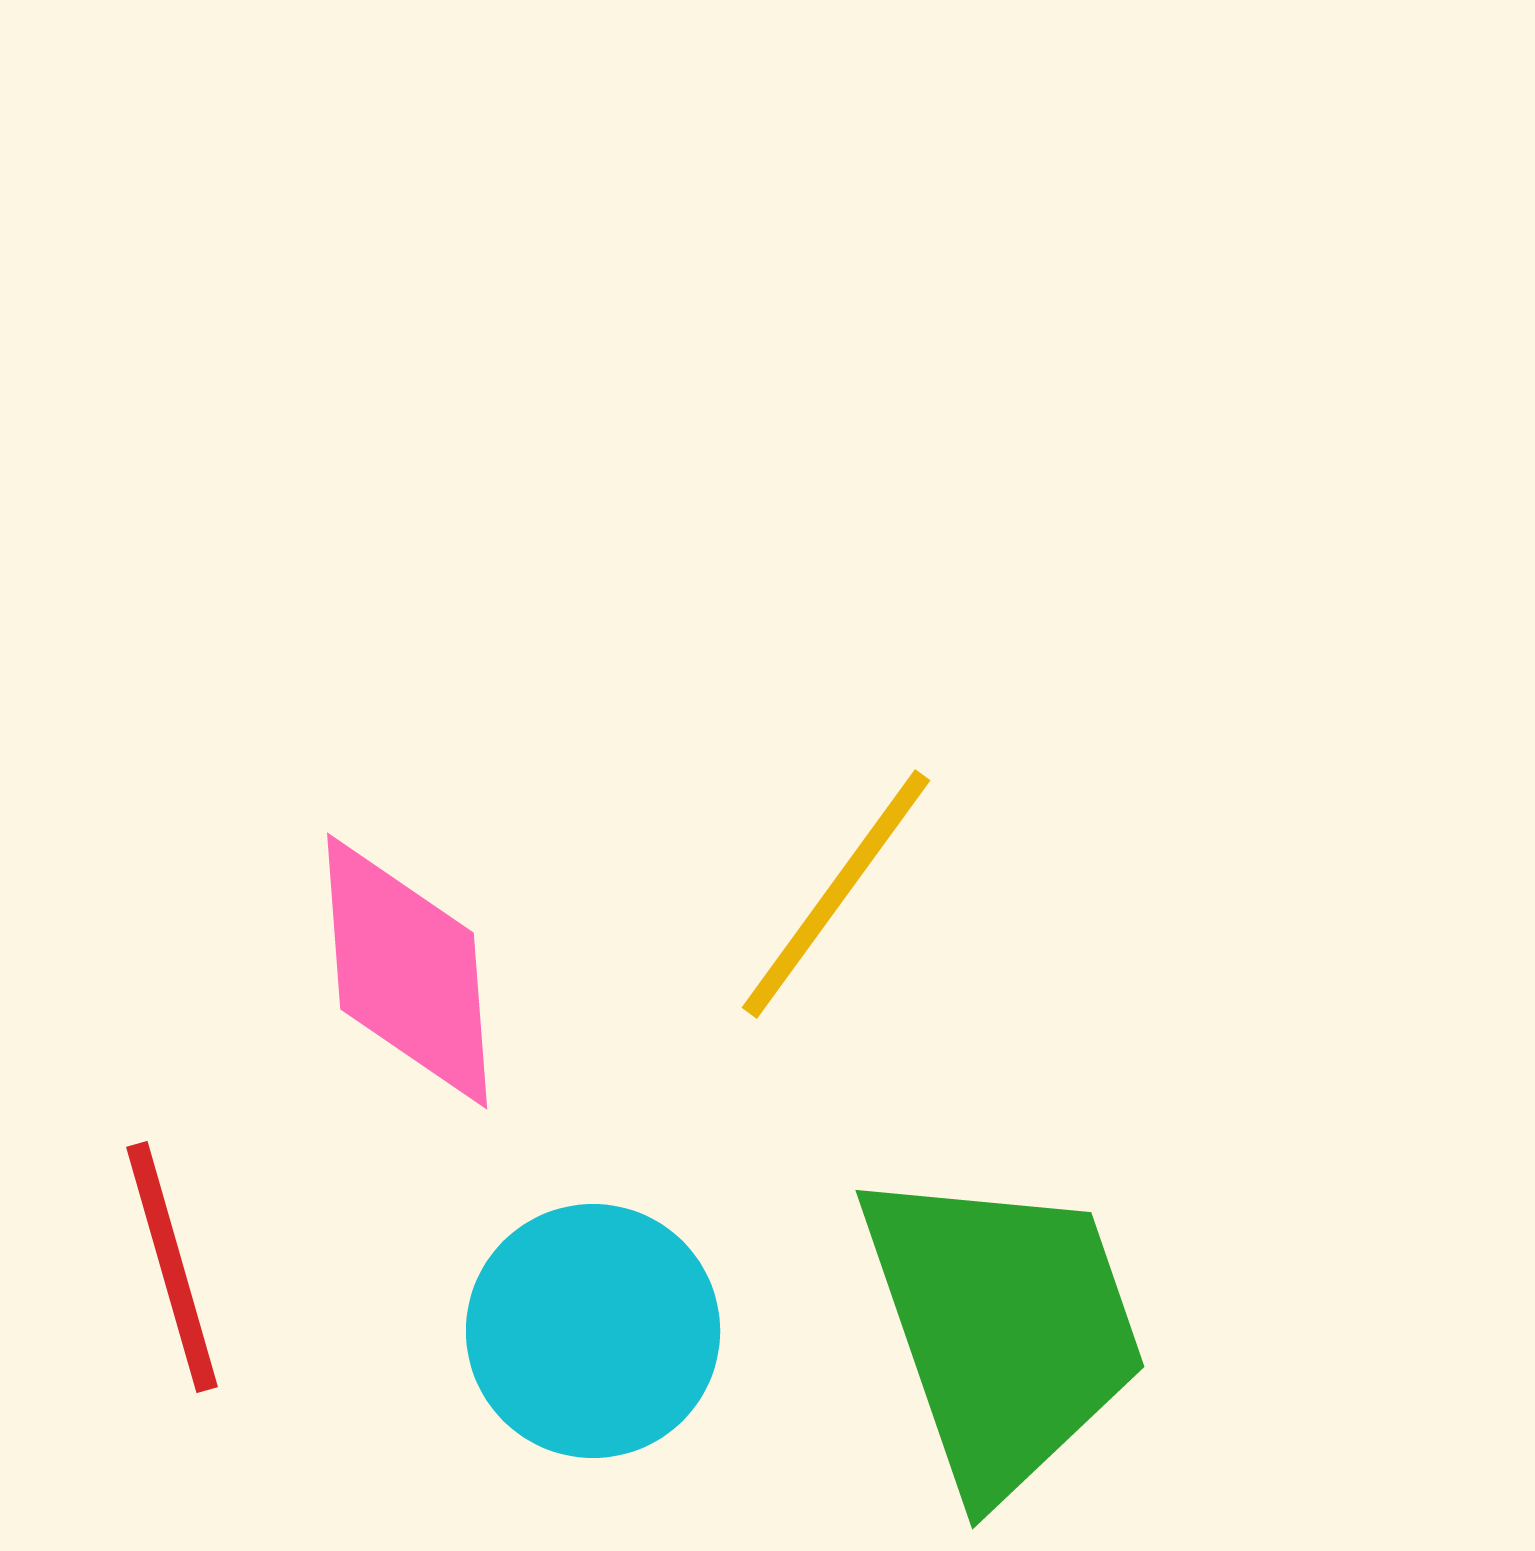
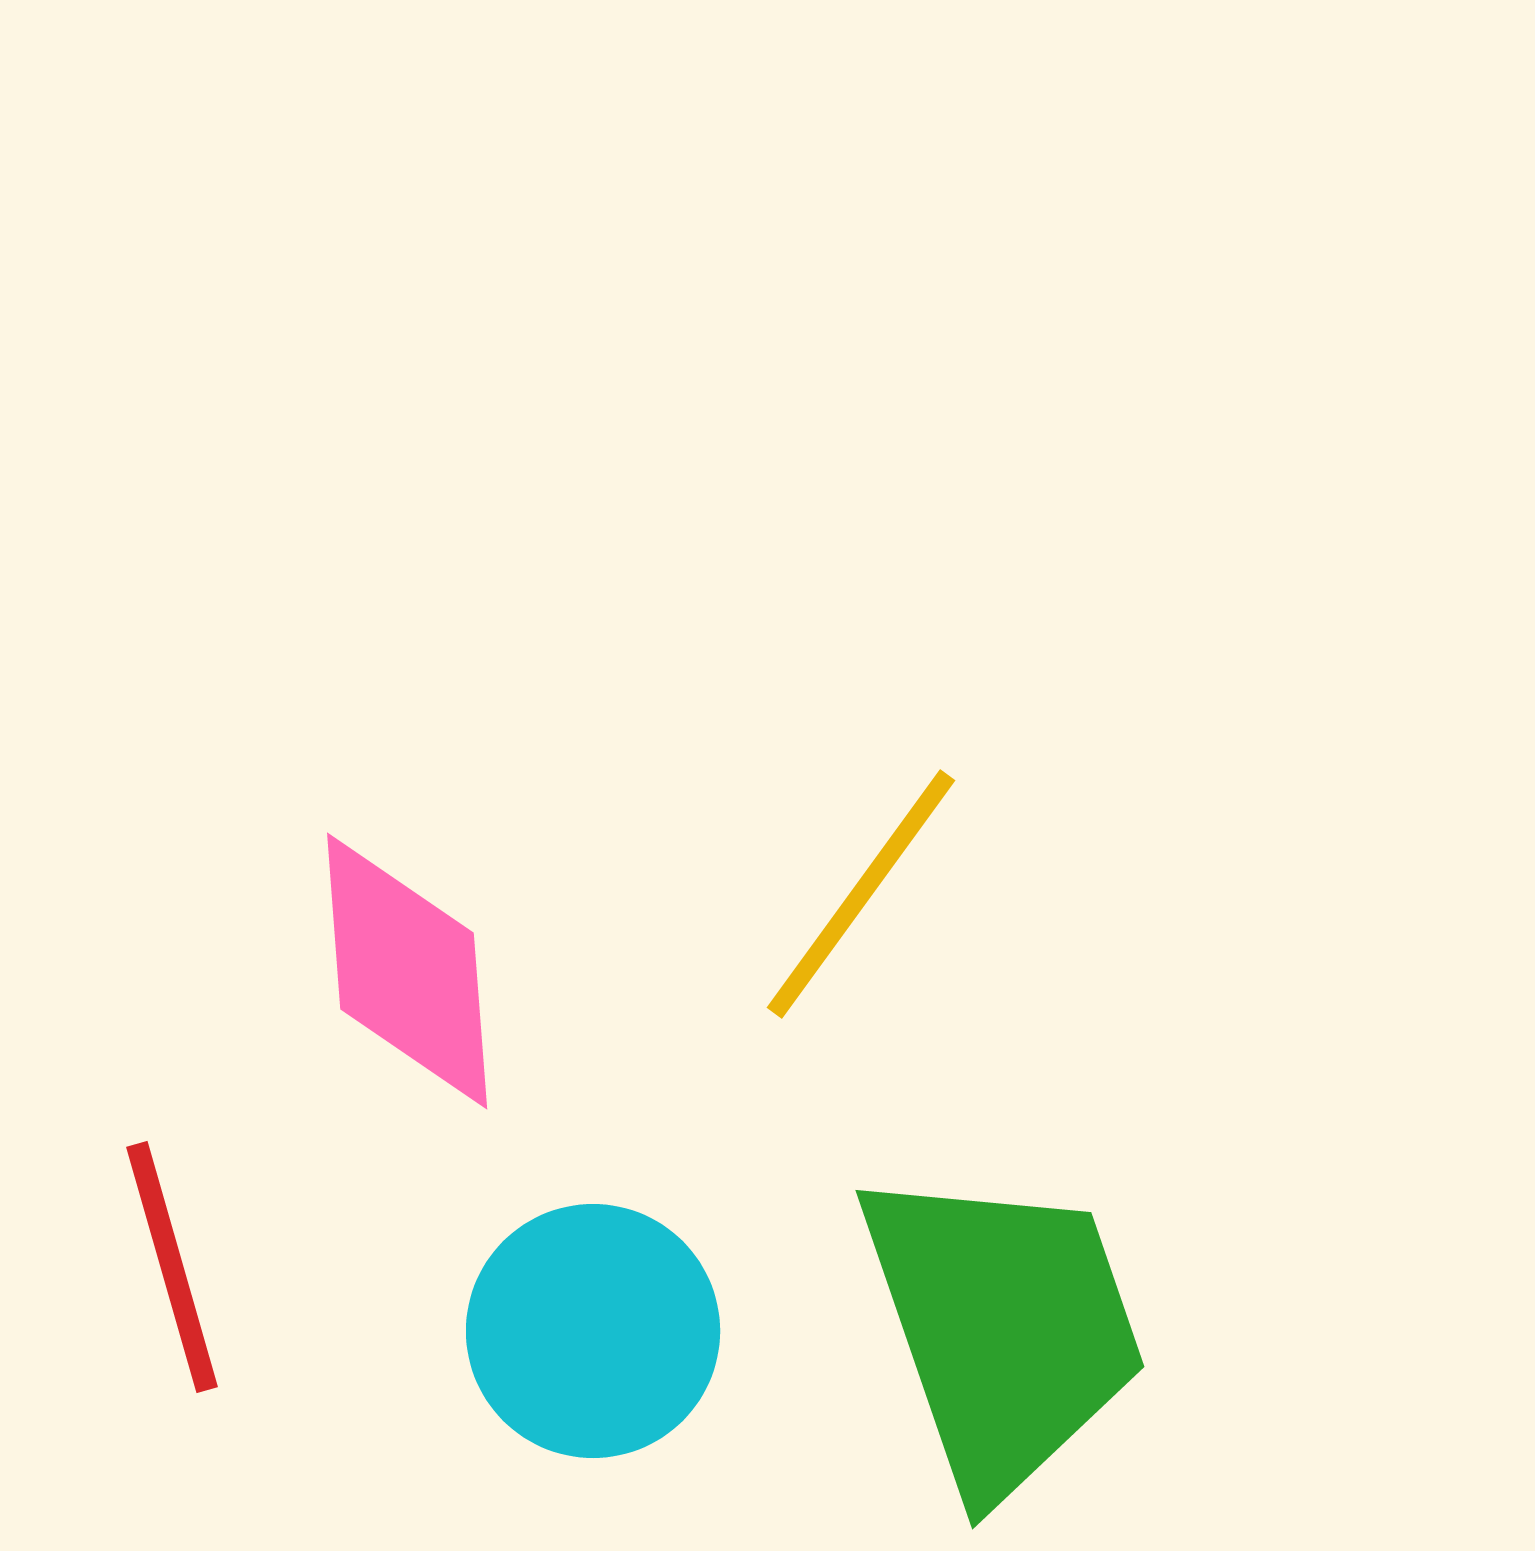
yellow line: moved 25 px right
